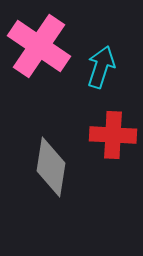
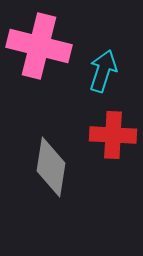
pink cross: rotated 20 degrees counterclockwise
cyan arrow: moved 2 px right, 4 px down
